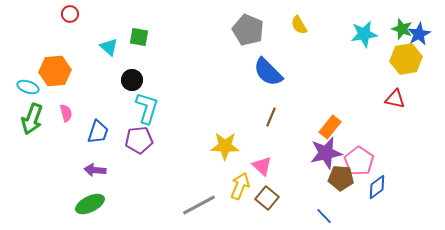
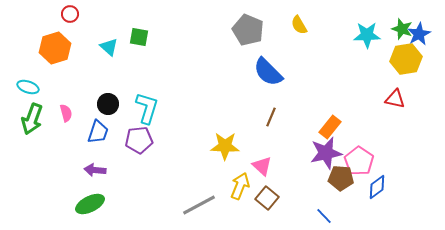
cyan star: moved 3 px right, 1 px down; rotated 8 degrees clockwise
orange hexagon: moved 23 px up; rotated 12 degrees counterclockwise
black circle: moved 24 px left, 24 px down
